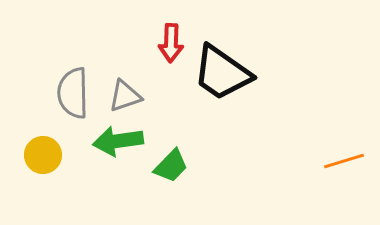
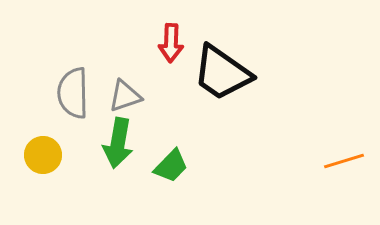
green arrow: moved 2 px down; rotated 72 degrees counterclockwise
